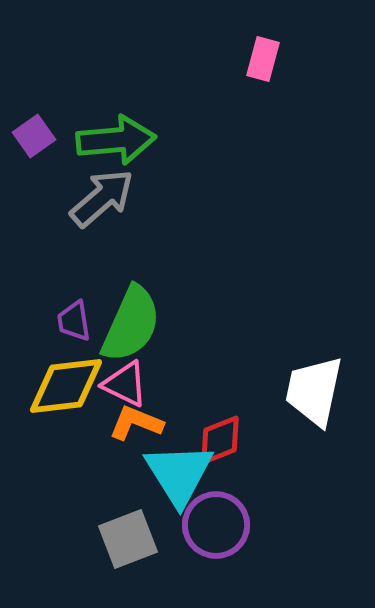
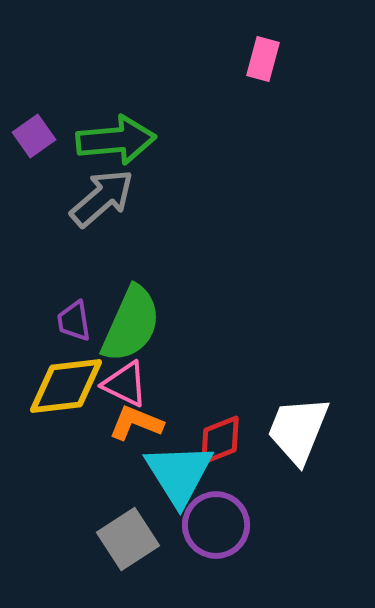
white trapezoid: moved 16 px left, 39 px down; rotated 10 degrees clockwise
gray square: rotated 12 degrees counterclockwise
